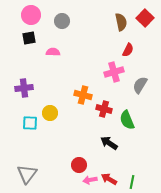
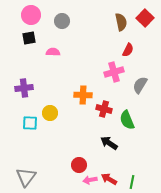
orange cross: rotated 12 degrees counterclockwise
gray triangle: moved 1 px left, 3 px down
